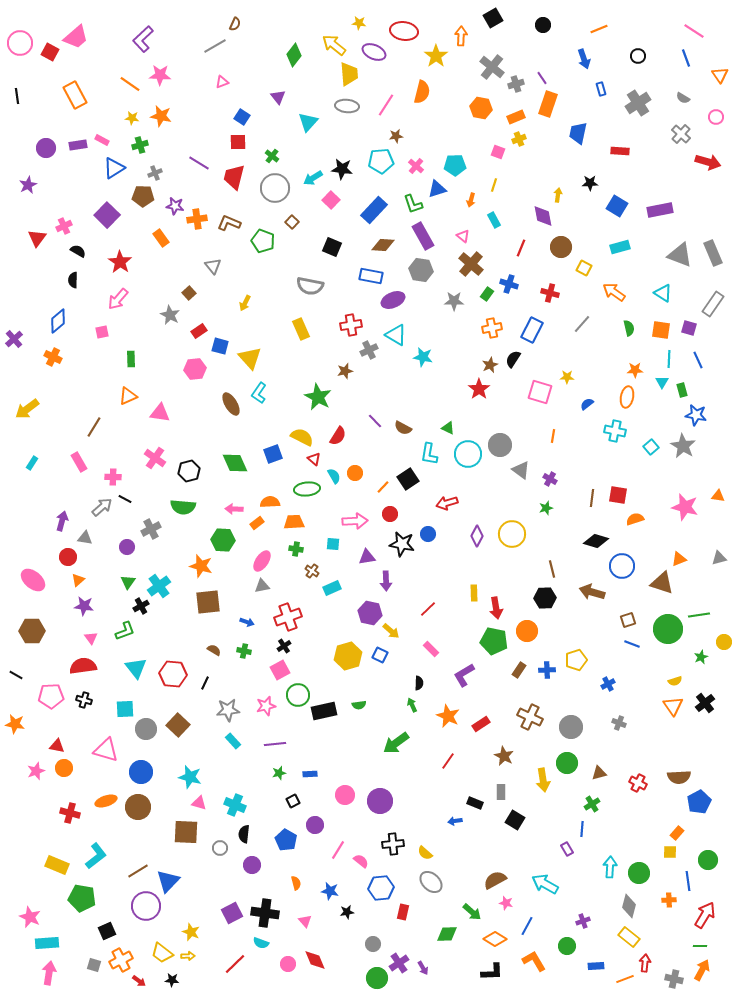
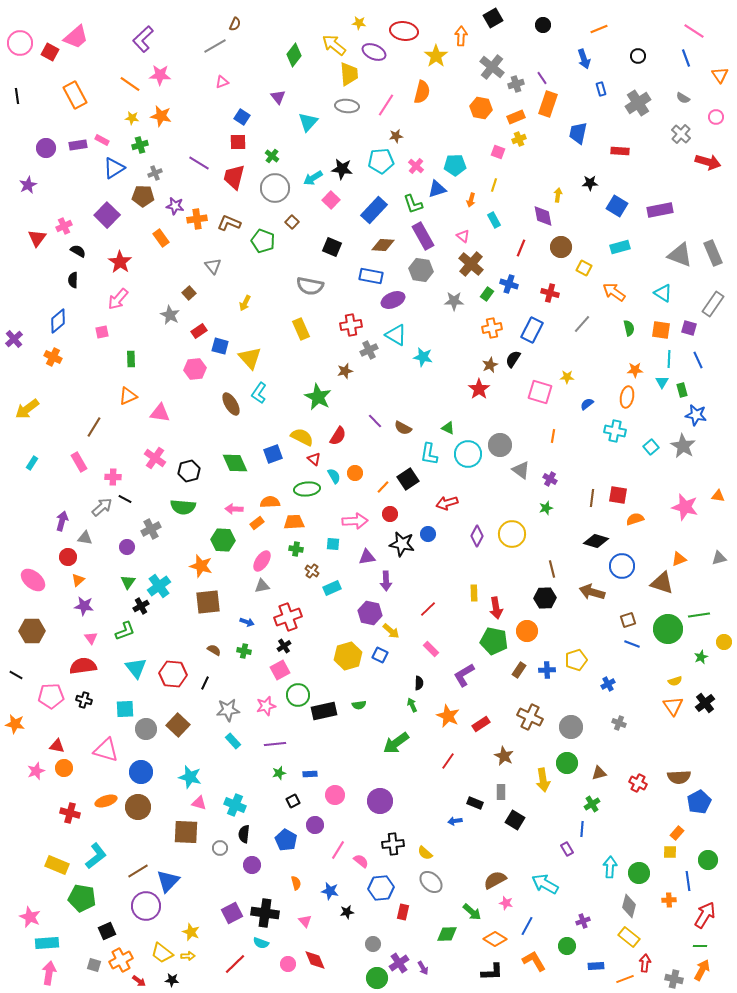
pink circle at (345, 795): moved 10 px left
